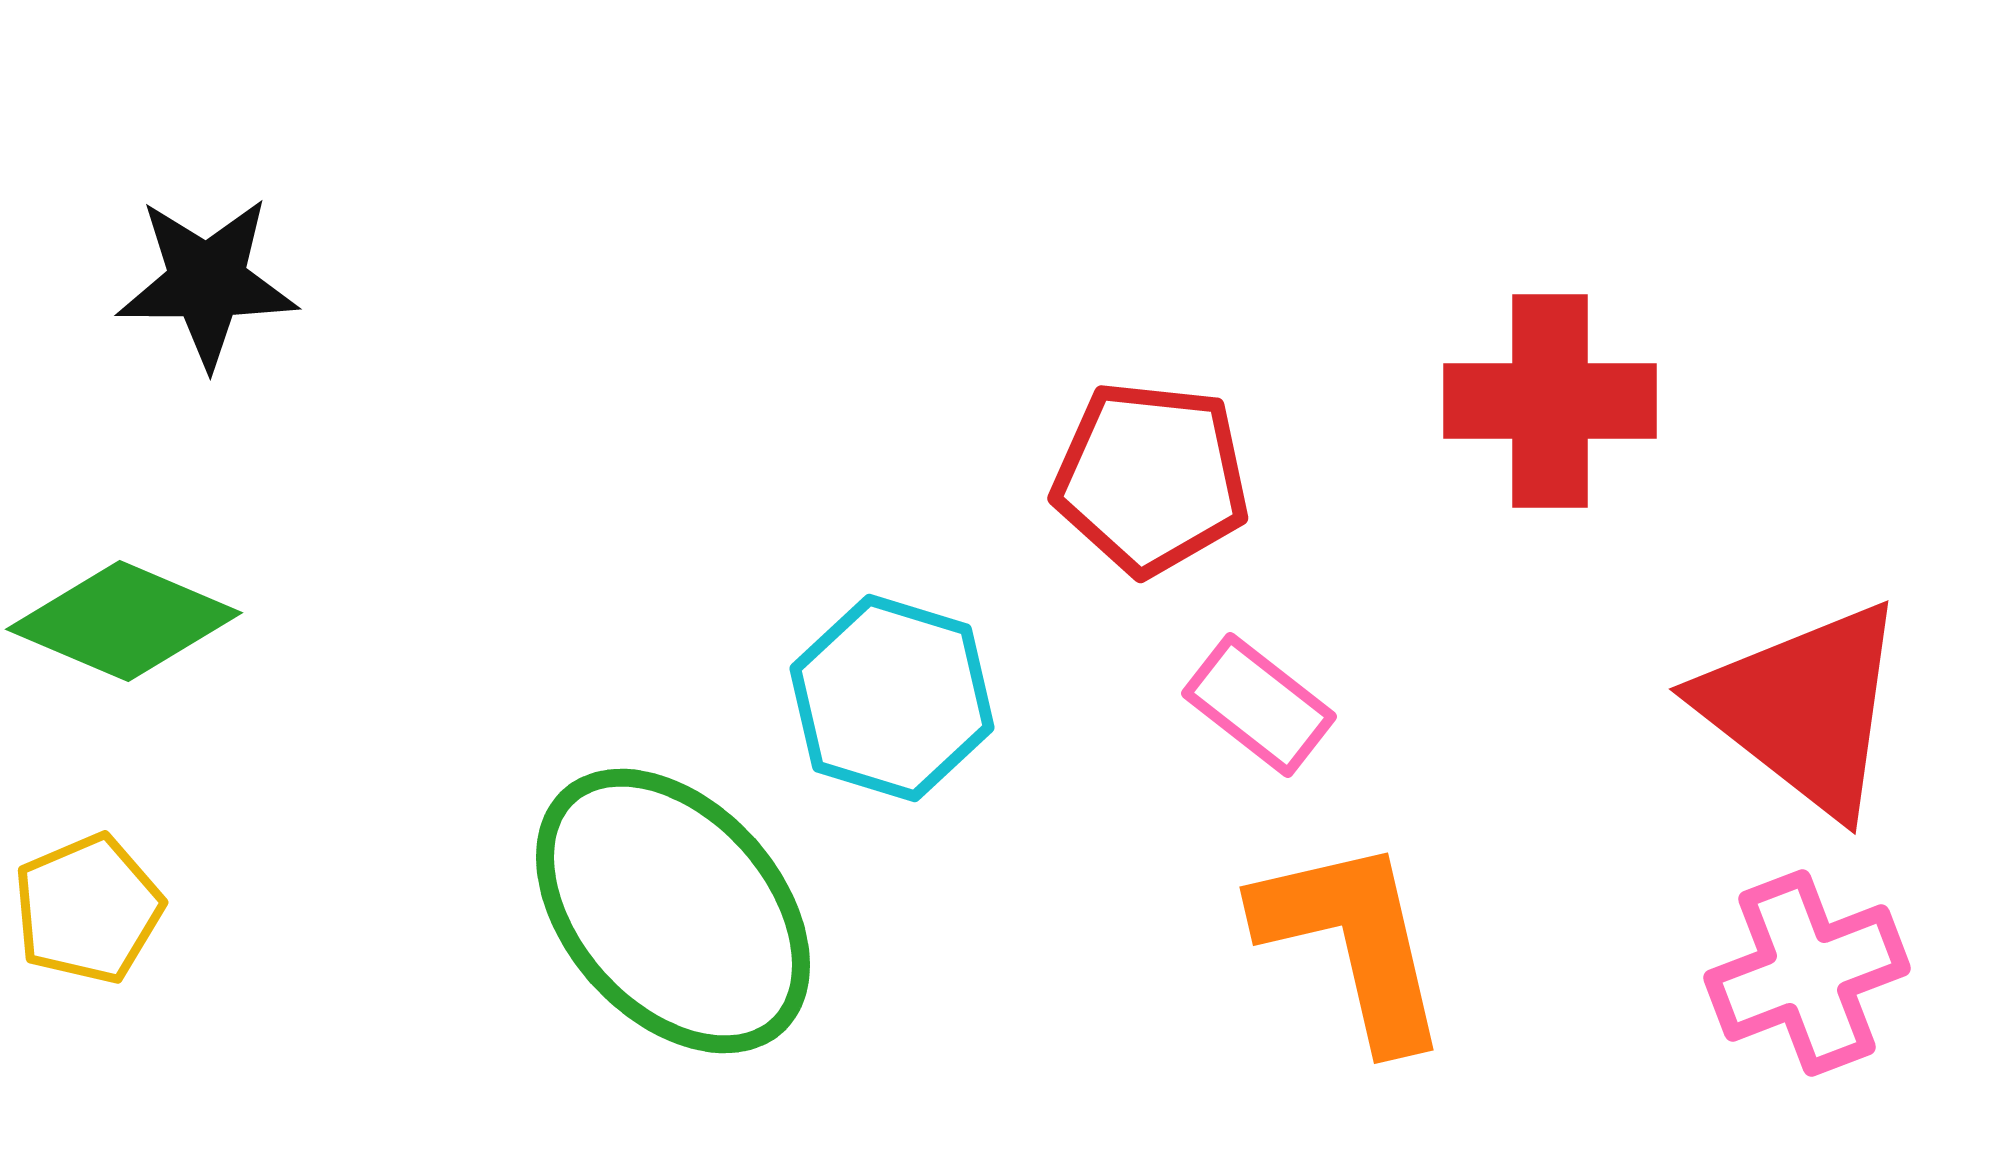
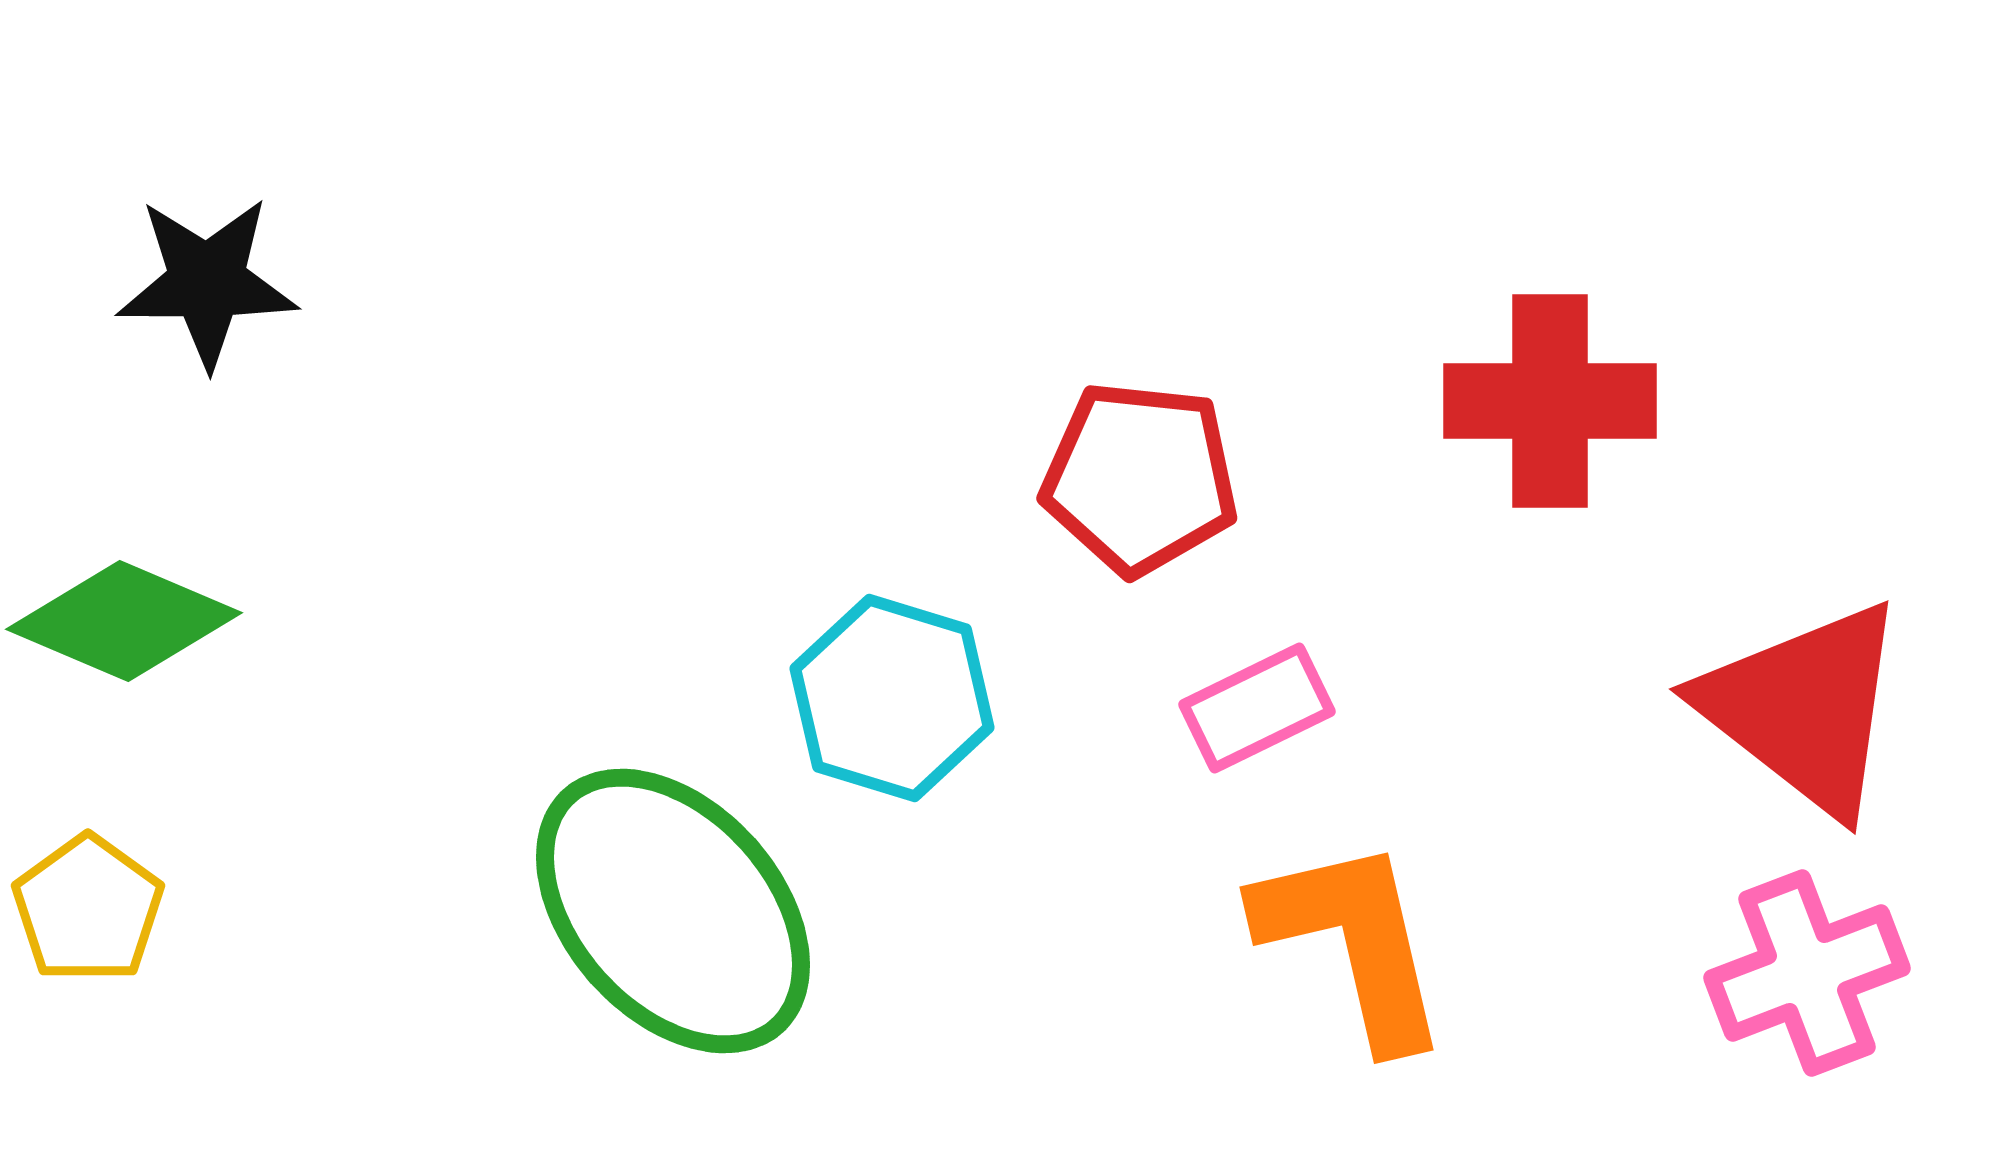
red pentagon: moved 11 px left
pink rectangle: moved 2 px left, 3 px down; rotated 64 degrees counterclockwise
yellow pentagon: rotated 13 degrees counterclockwise
